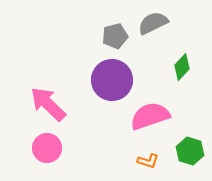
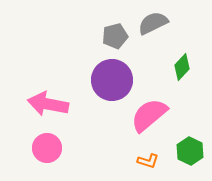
pink arrow: rotated 33 degrees counterclockwise
pink semicircle: moved 1 px left, 1 px up; rotated 21 degrees counterclockwise
green hexagon: rotated 8 degrees clockwise
